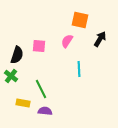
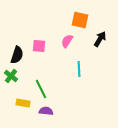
purple semicircle: moved 1 px right
